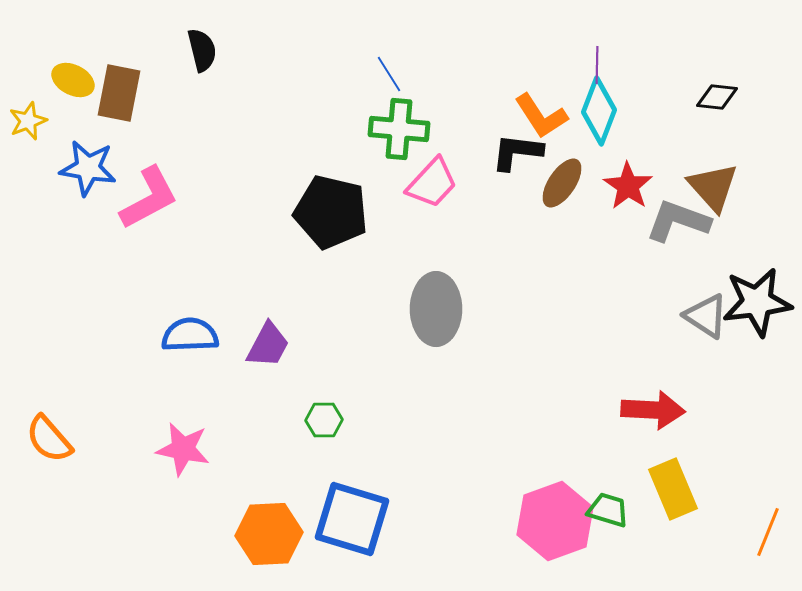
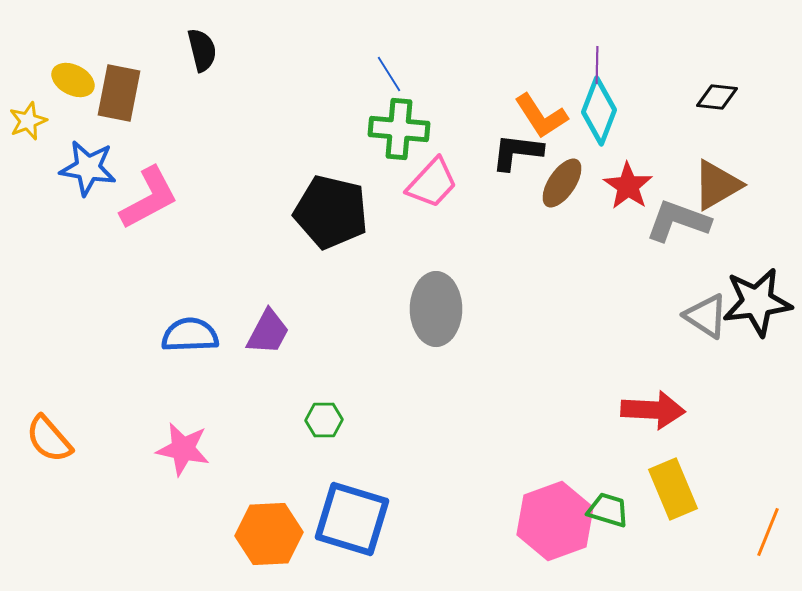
brown triangle: moved 4 px right, 2 px up; rotated 42 degrees clockwise
purple trapezoid: moved 13 px up
